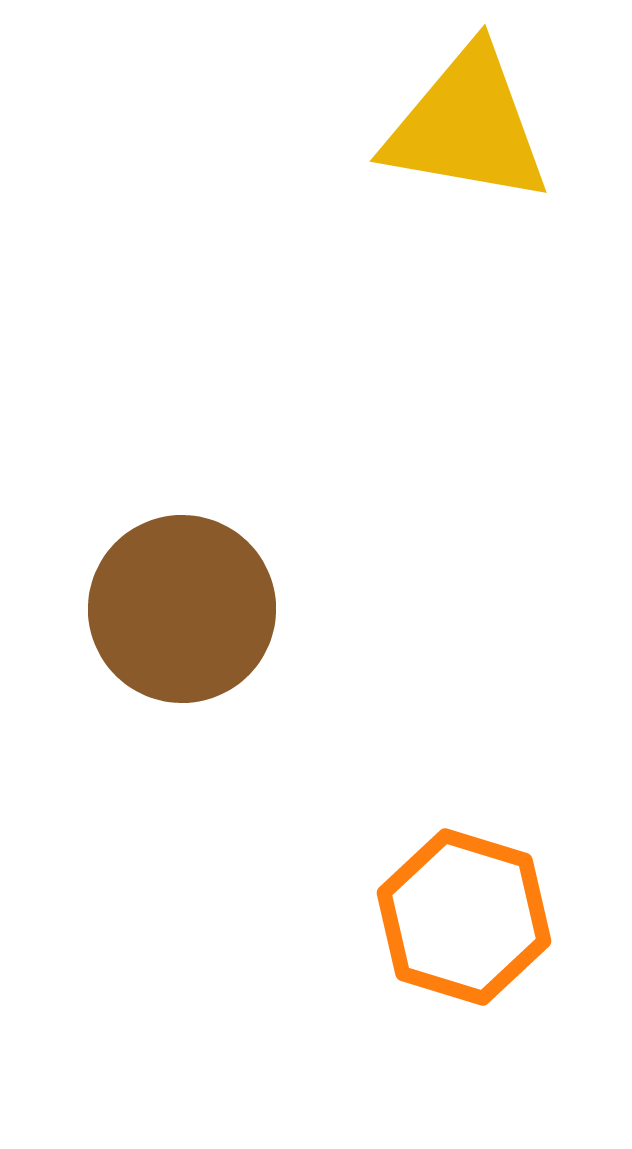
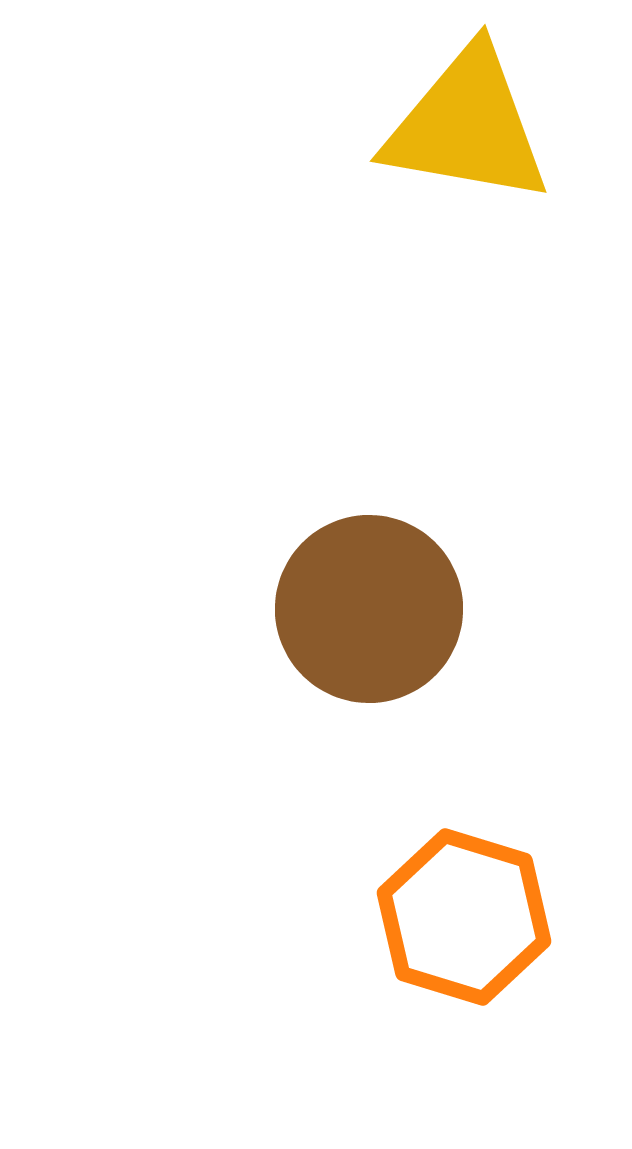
brown circle: moved 187 px right
